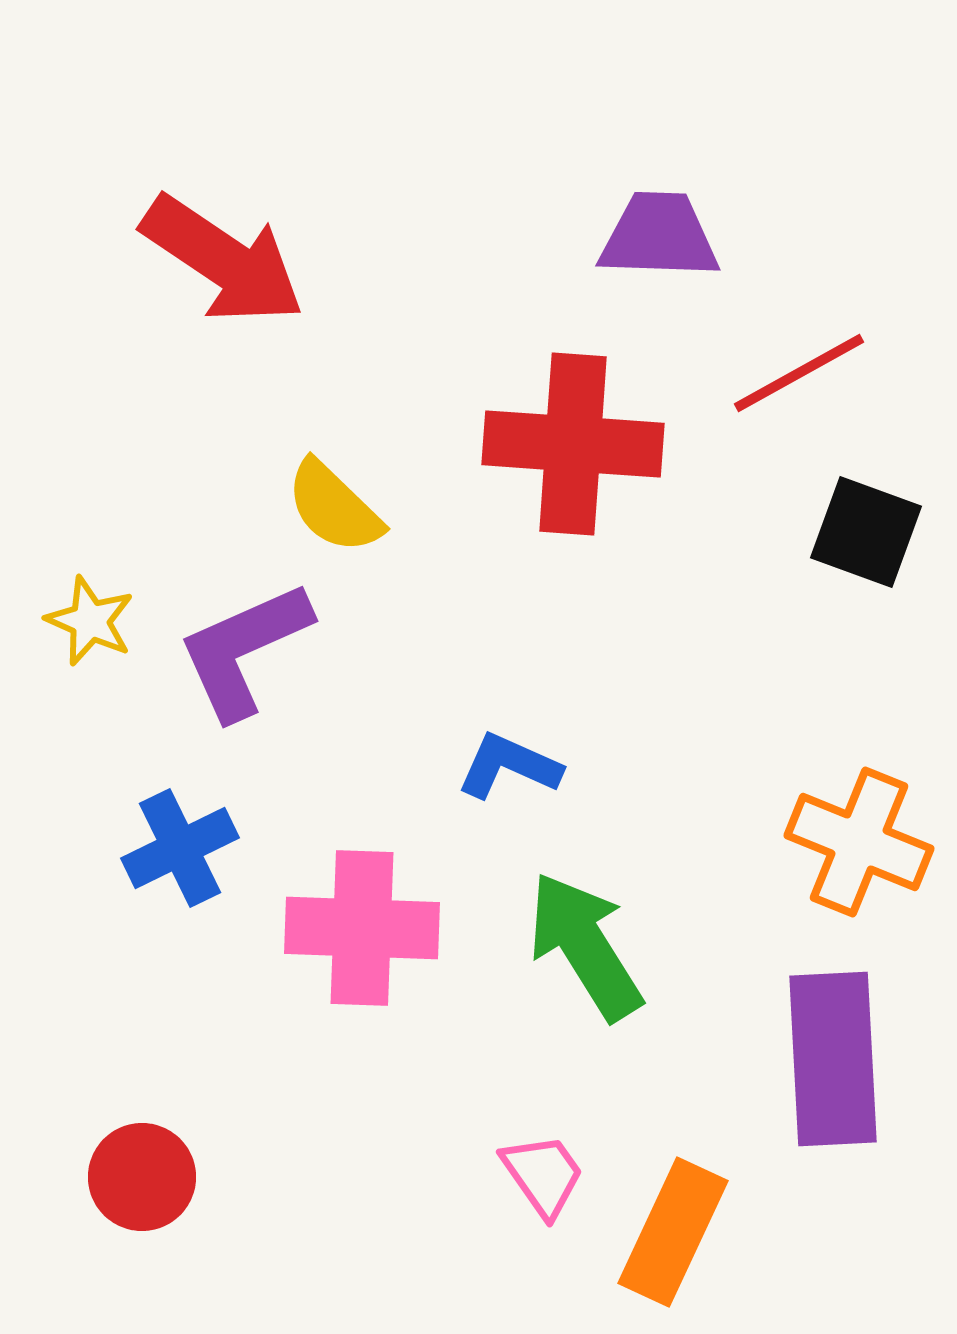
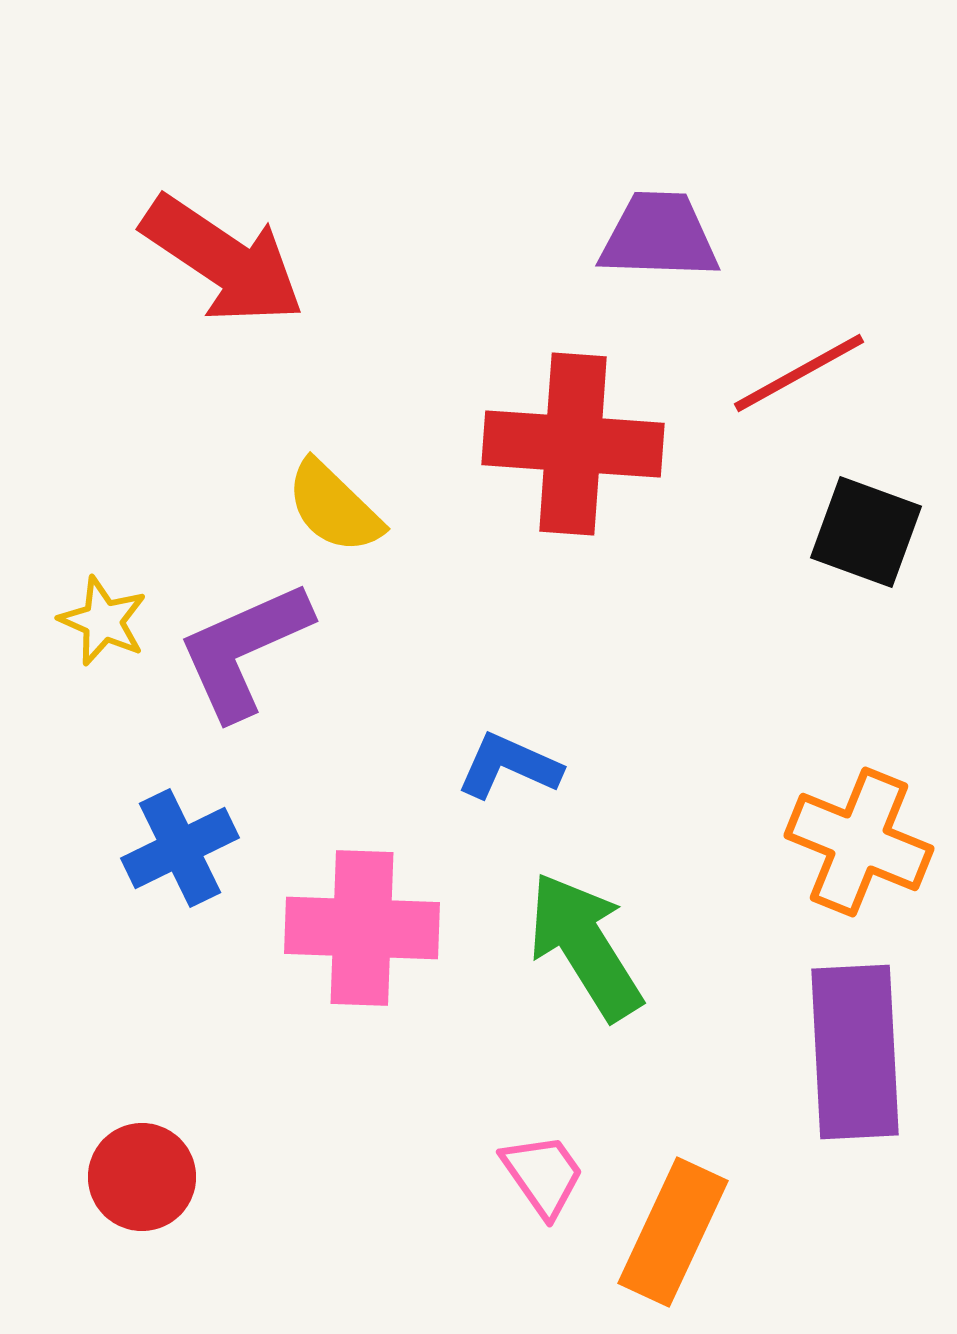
yellow star: moved 13 px right
purple rectangle: moved 22 px right, 7 px up
